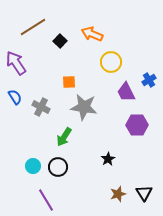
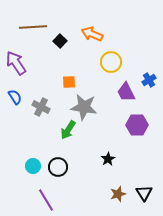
brown line: rotated 28 degrees clockwise
green arrow: moved 4 px right, 7 px up
